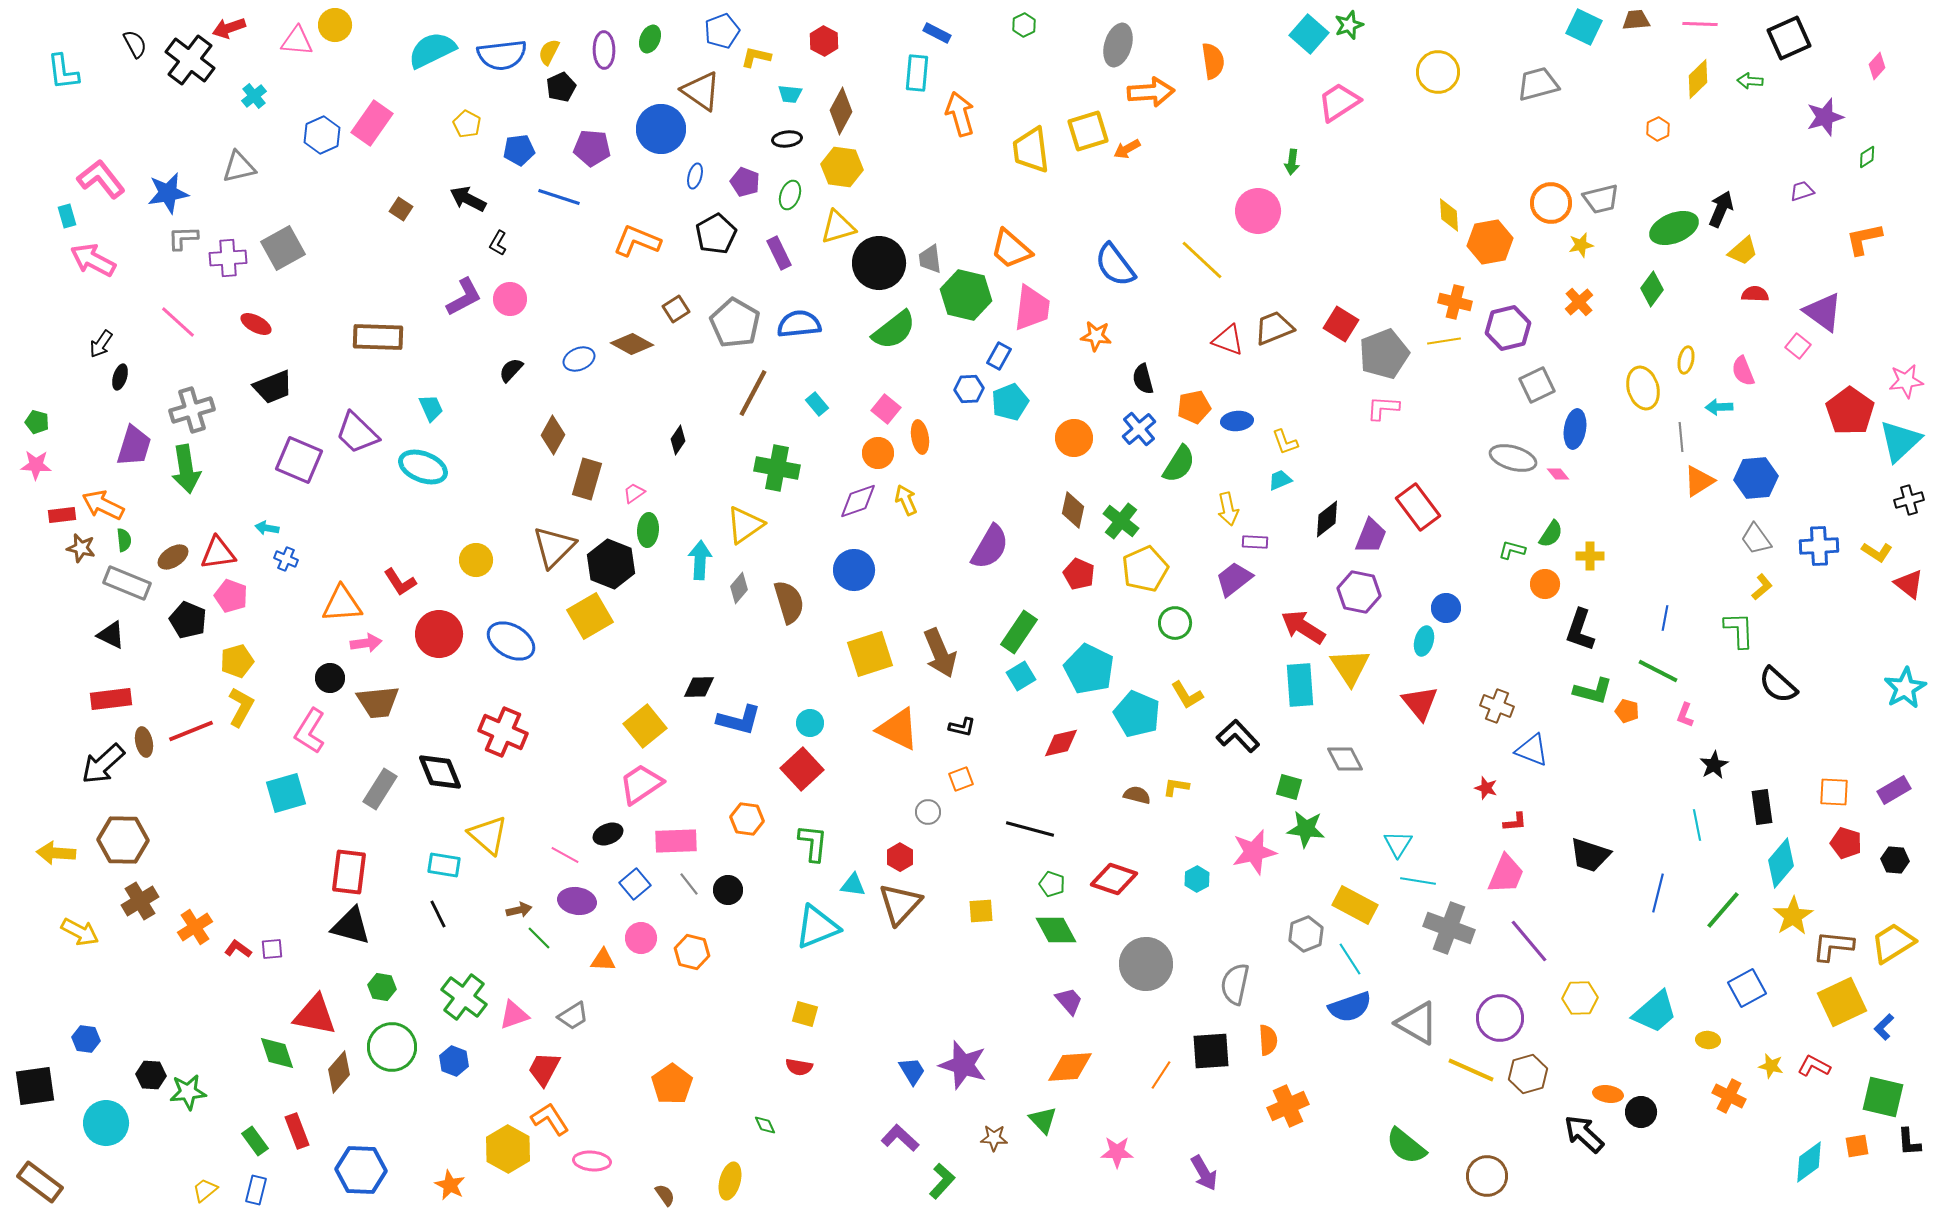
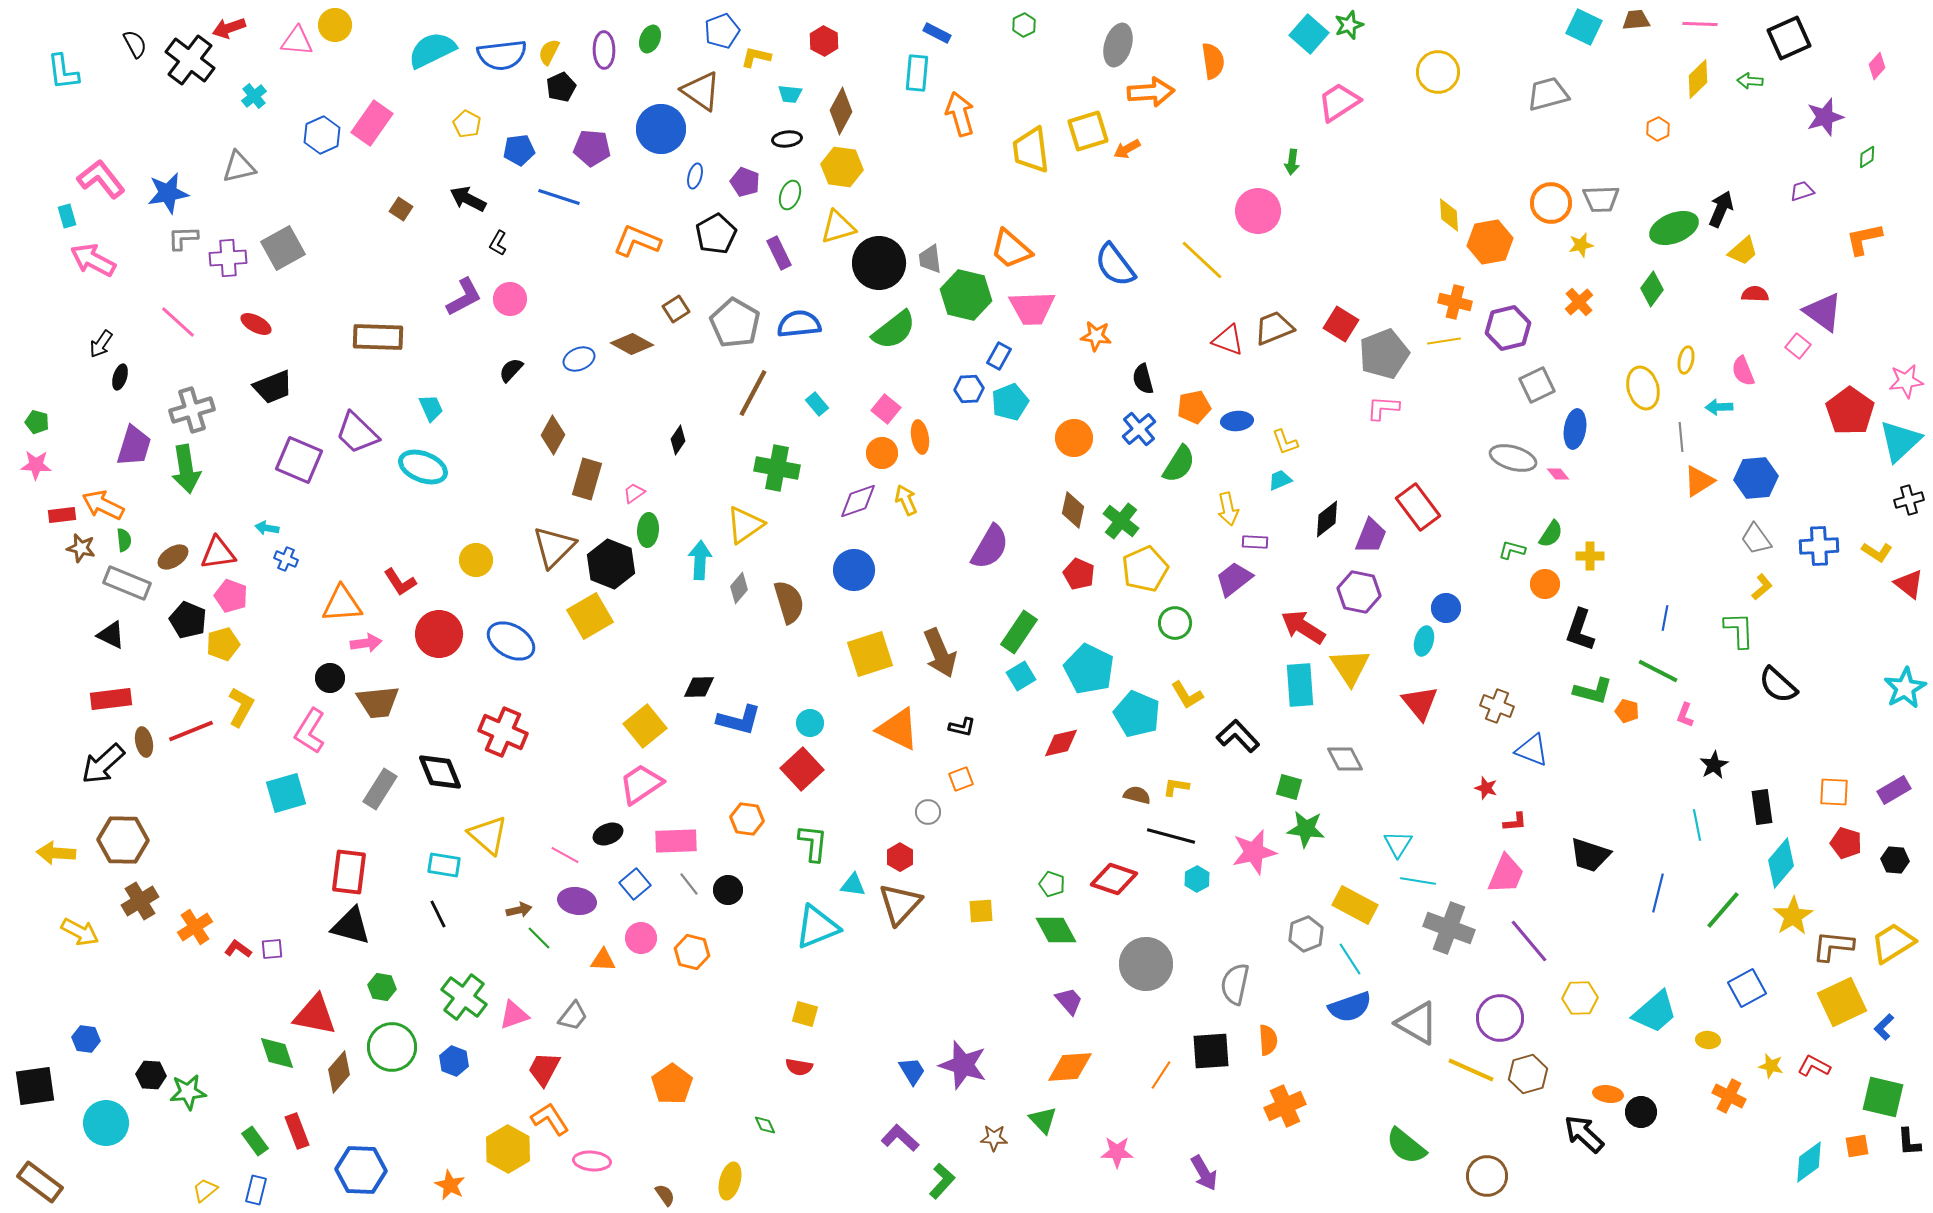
gray trapezoid at (1538, 84): moved 10 px right, 10 px down
gray trapezoid at (1601, 199): rotated 12 degrees clockwise
pink trapezoid at (1032, 308): rotated 81 degrees clockwise
orange circle at (878, 453): moved 4 px right
yellow pentagon at (237, 661): moved 14 px left, 17 px up
black line at (1030, 829): moved 141 px right, 7 px down
gray trapezoid at (573, 1016): rotated 20 degrees counterclockwise
orange cross at (1288, 1106): moved 3 px left
